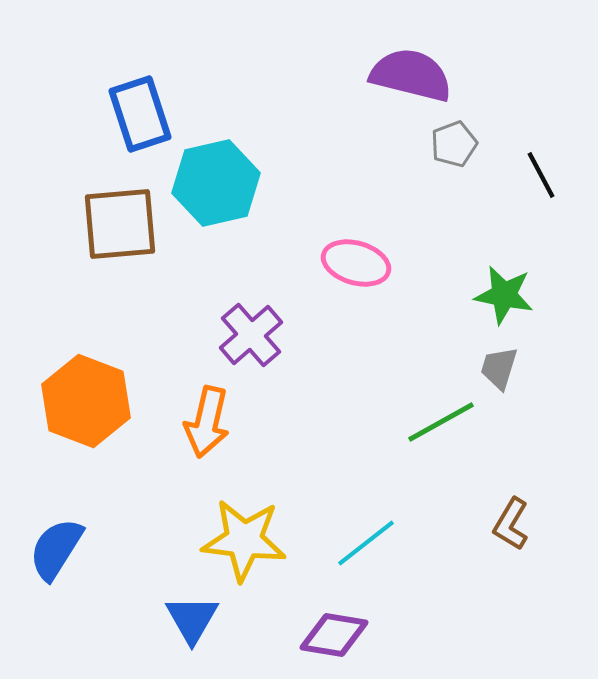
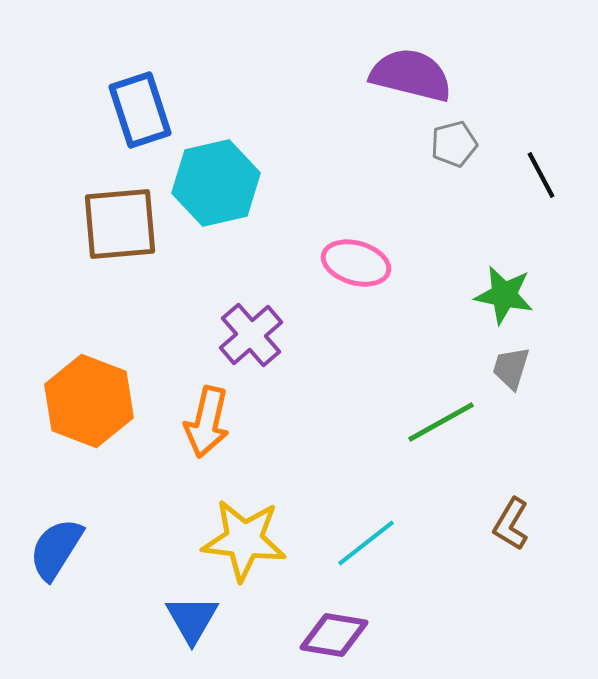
blue rectangle: moved 4 px up
gray pentagon: rotated 6 degrees clockwise
gray trapezoid: moved 12 px right
orange hexagon: moved 3 px right
